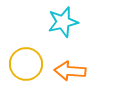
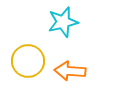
yellow circle: moved 2 px right, 3 px up
